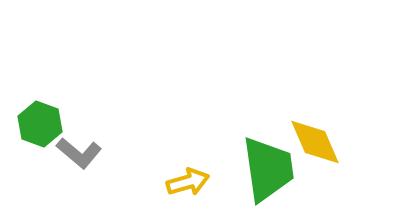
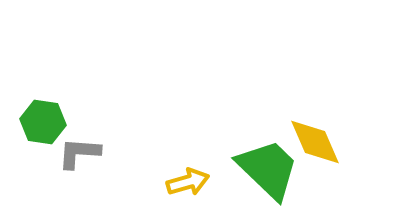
green hexagon: moved 3 px right, 2 px up; rotated 12 degrees counterclockwise
gray L-shape: rotated 144 degrees clockwise
green trapezoid: rotated 38 degrees counterclockwise
